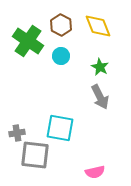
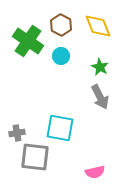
gray square: moved 2 px down
